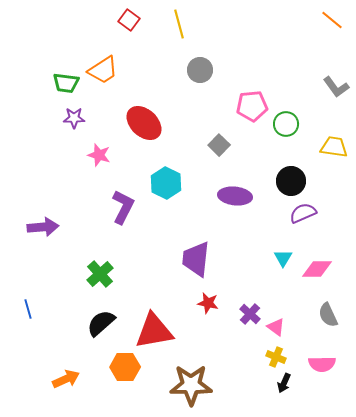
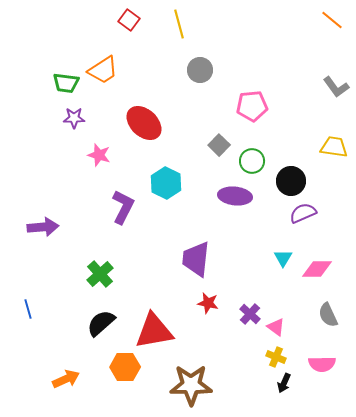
green circle: moved 34 px left, 37 px down
